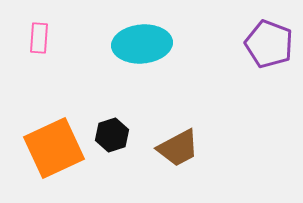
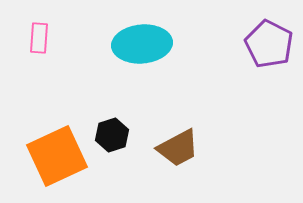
purple pentagon: rotated 6 degrees clockwise
orange square: moved 3 px right, 8 px down
